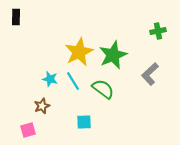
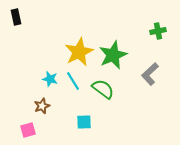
black rectangle: rotated 14 degrees counterclockwise
